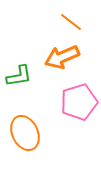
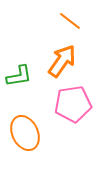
orange line: moved 1 px left, 1 px up
orange arrow: moved 4 px down; rotated 148 degrees clockwise
pink pentagon: moved 6 px left, 2 px down; rotated 9 degrees clockwise
